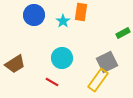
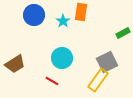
red line: moved 1 px up
